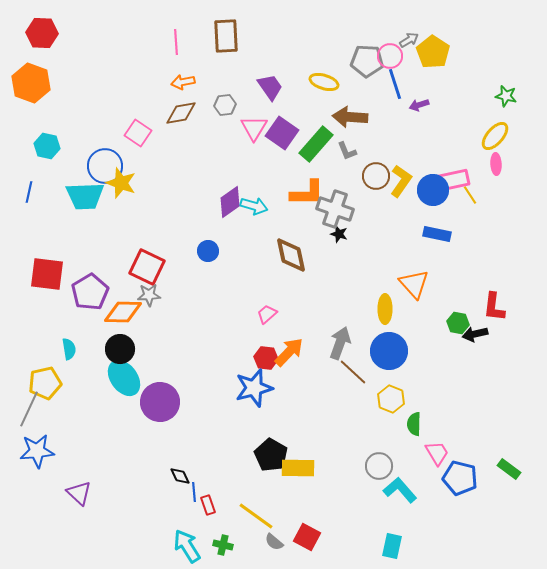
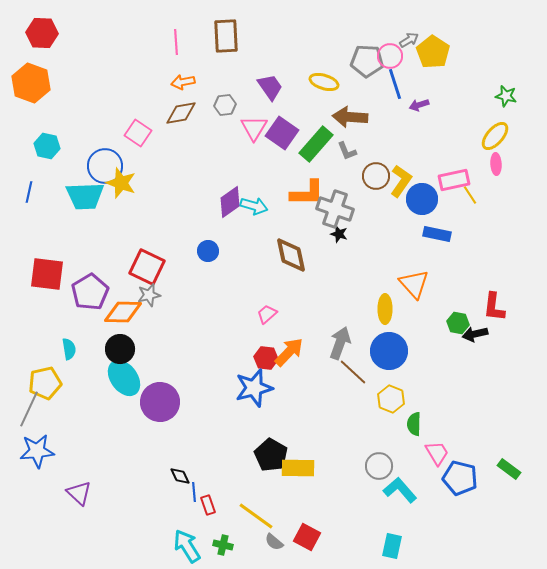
blue circle at (433, 190): moved 11 px left, 9 px down
gray star at (149, 295): rotated 10 degrees counterclockwise
